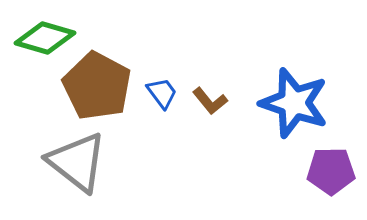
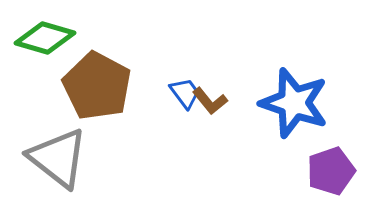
blue trapezoid: moved 23 px right
gray triangle: moved 19 px left, 4 px up
purple pentagon: rotated 18 degrees counterclockwise
